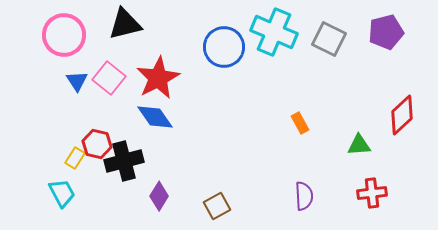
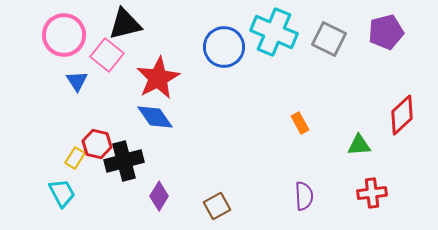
pink square: moved 2 px left, 23 px up
